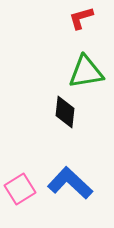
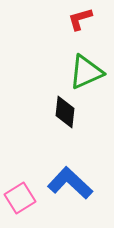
red L-shape: moved 1 px left, 1 px down
green triangle: rotated 15 degrees counterclockwise
pink square: moved 9 px down
